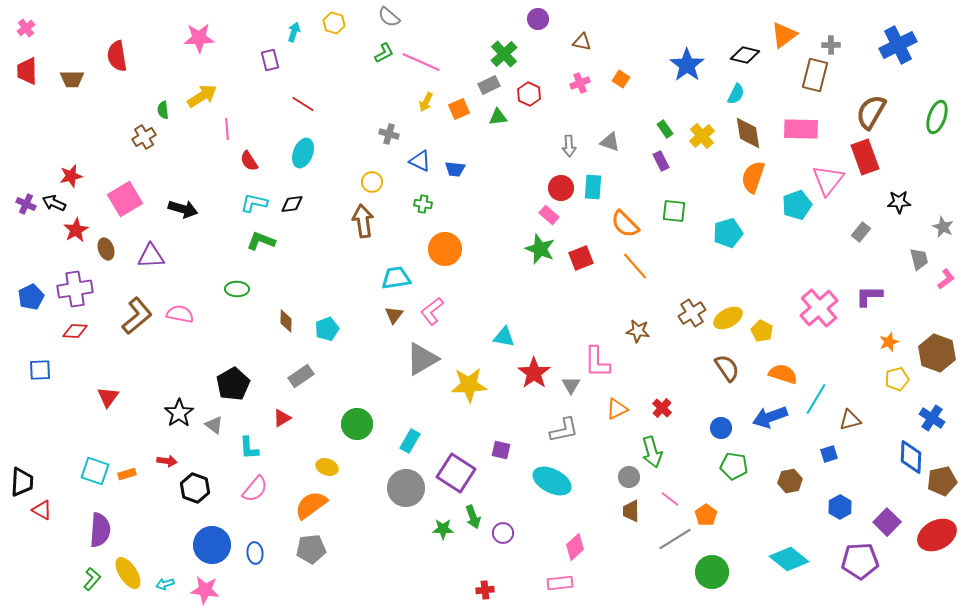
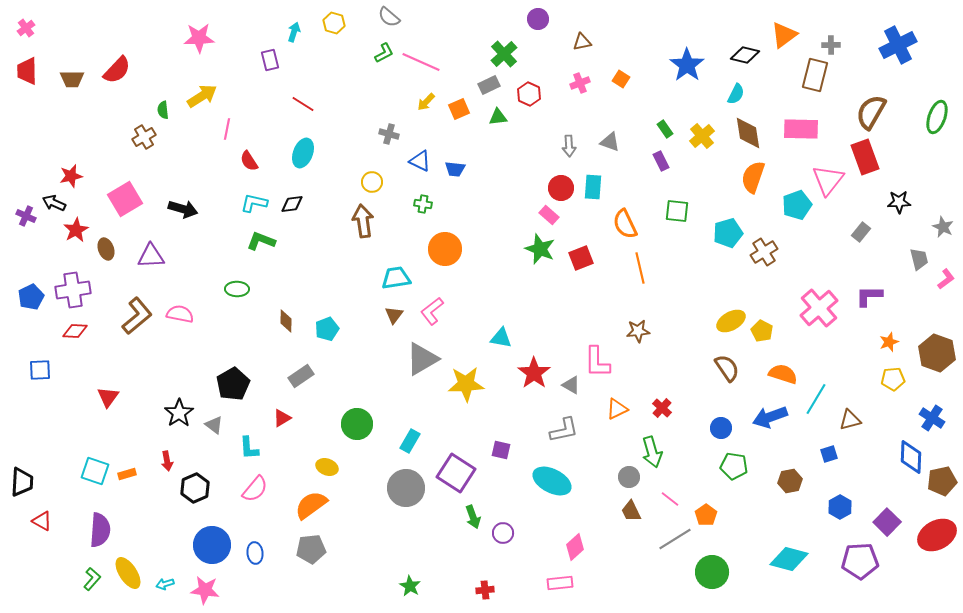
brown triangle at (582, 42): rotated 24 degrees counterclockwise
red semicircle at (117, 56): moved 14 px down; rotated 128 degrees counterclockwise
yellow arrow at (426, 102): rotated 18 degrees clockwise
pink line at (227, 129): rotated 15 degrees clockwise
purple cross at (26, 204): moved 12 px down
green square at (674, 211): moved 3 px right
orange semicircle at (625, 224): rotated 20 degrees clockwise
orange line at (635, 266): moved 5 px right, 2 px down; rotated 28 degrees clockwise
purple cross at (75, 289): moved 2 px left, 1 px down
brown cross at (692, 313): moved 72 px right, 61 px up
yellow ellipse at (728, 318): moved 3 px right, 3 px down
brown star at (638, 331): rotated 15 degrees counterclockwise
cyan triangle at (504, 337): moved 3 px left, 1 px down
yellow pentagon at (897, 379): moved 4 px left; rotated 10 degrees clockwise
yellow star at (469, 385): moved 3 px left, 1 px up
gray triangle at (571, 385): rotated 30 degrees counterclockwise
red arrow at (167, 461): rotated 72 degrees clockwise
black hexagon at (195, 488): rotated 16 degrees clockwise
red triangle at (42, 510): moved 11 px down
brown trapezoid at (631, 511): rotated 25 degrees counterclockwise
green star at (443, 529): moved 33 px left, 57 px down; rotated 30 degrees clockwise
cyan diamond at (789, 559): rotated 24 degrees counterclockwise
